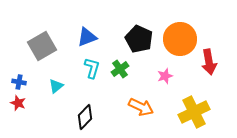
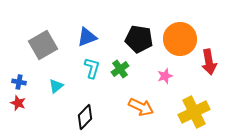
black pentagon: rotated 16 degrees counterclockwise
gray square: moved 1 px right, 1 px up
